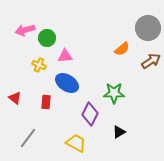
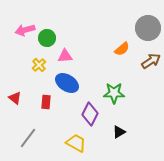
yellow cross: rotated 24 degrees clockwise
